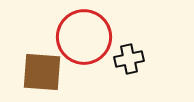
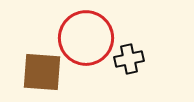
red circle: moved 2 px right, 1 px down
